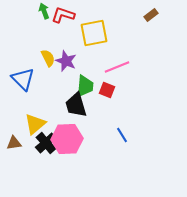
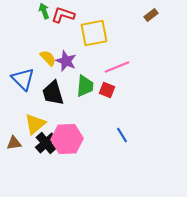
yellow semicircle: rotated 18 degrees counterclockwise
black trapezoid: moved 23 px left, 12 px up
